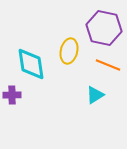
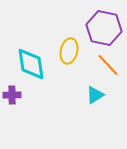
orange line: rotated 25 degrees clockwise
